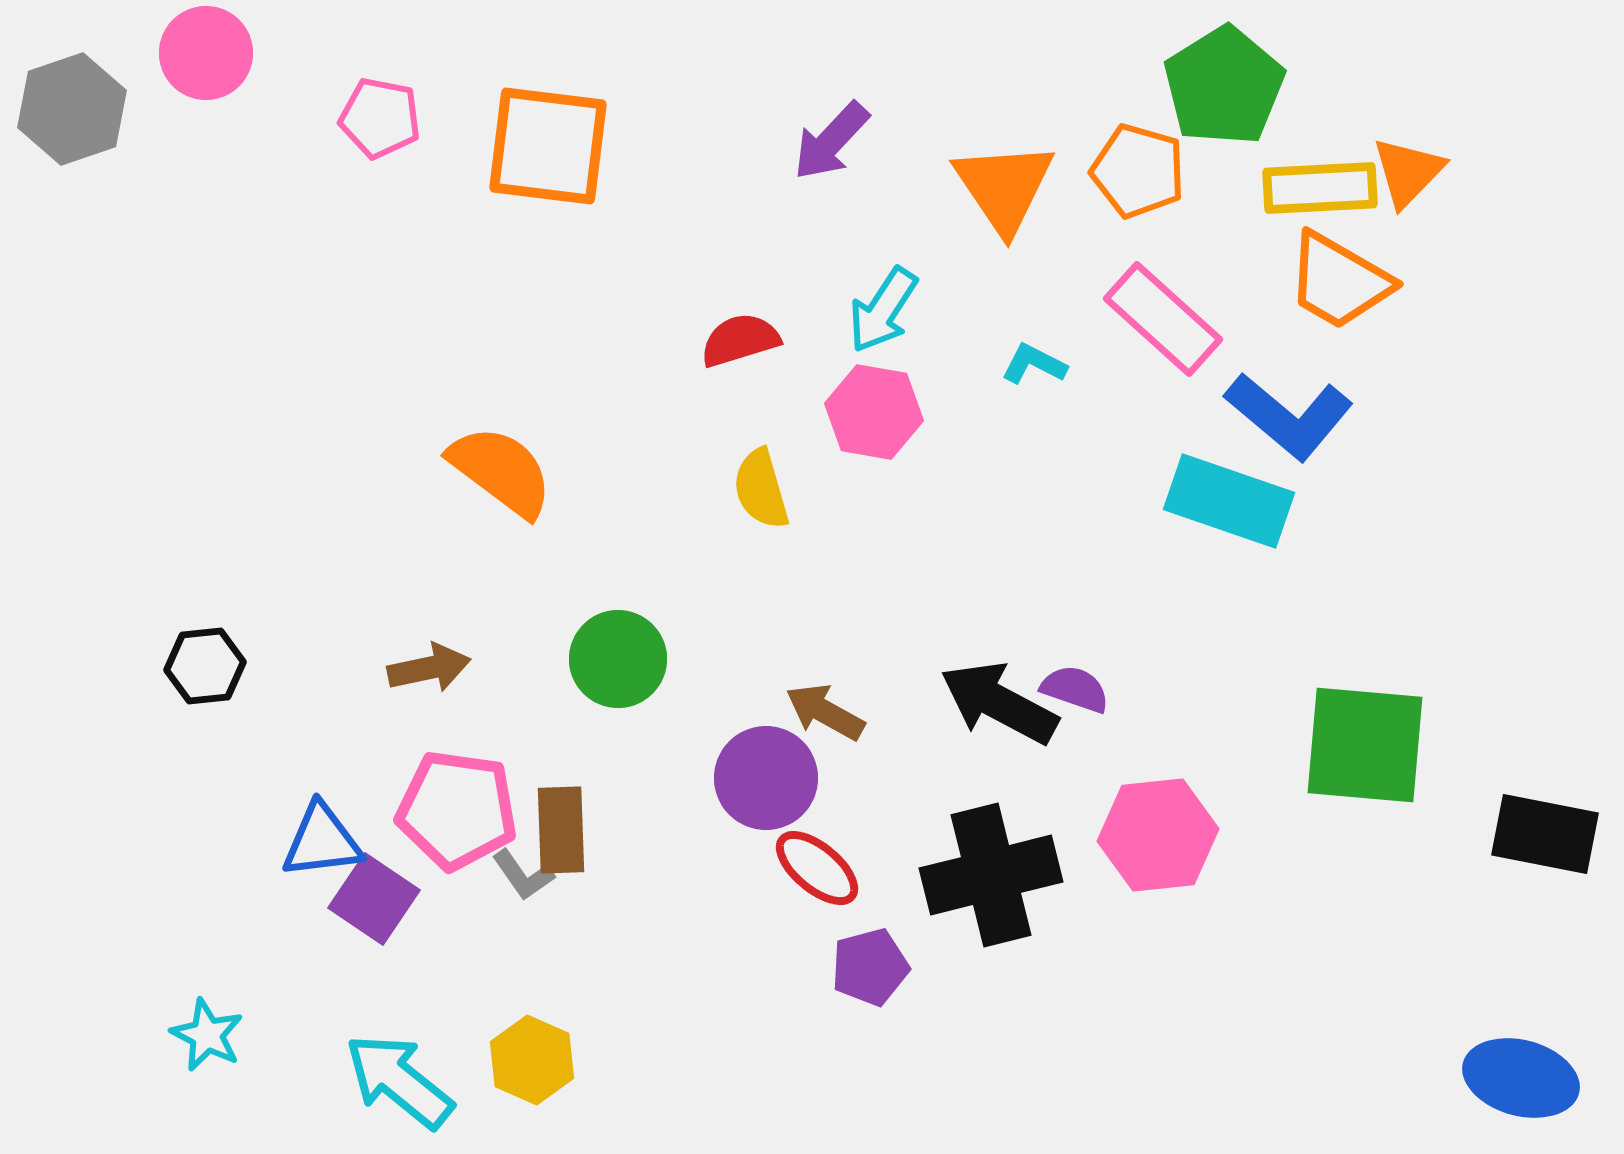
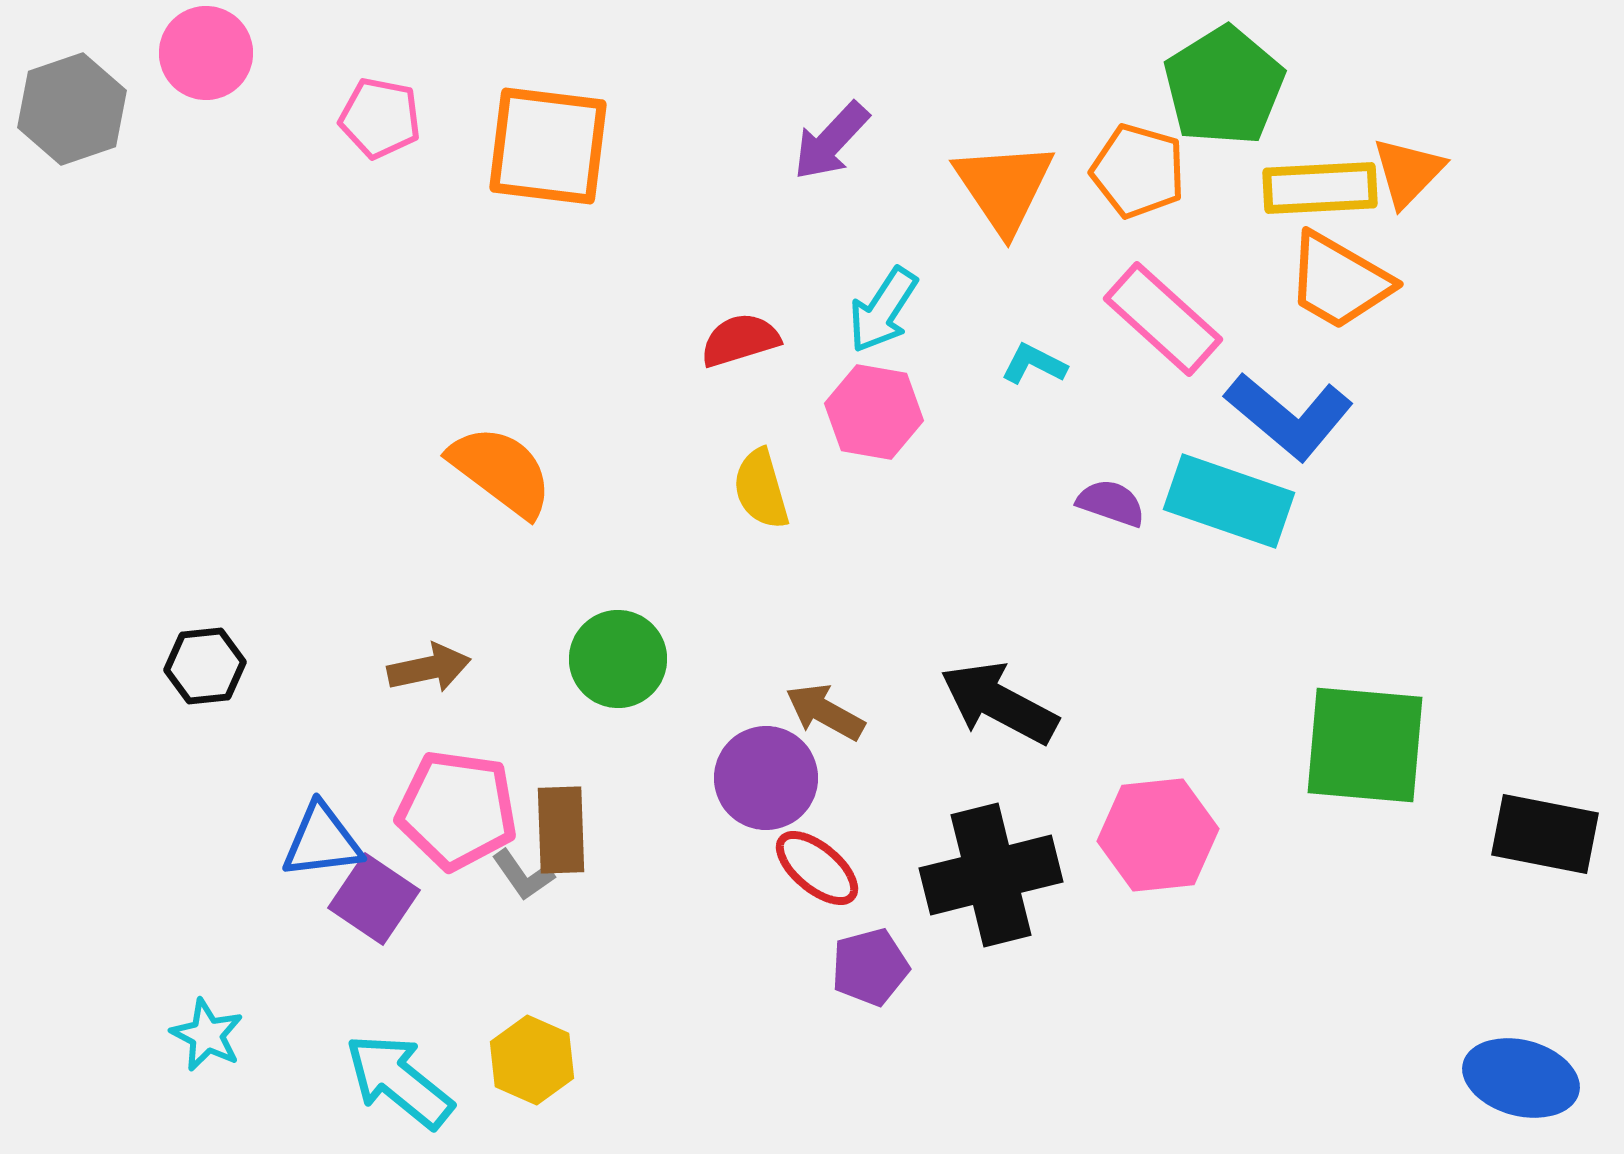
purple semicircle at (1075, 689): moved 36 px right, 186 px up
